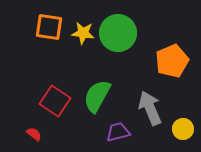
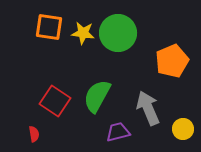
gray arrow: moved 2 px left
red semicircle: rotated 42 degrees clockwise
